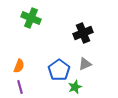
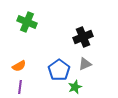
green cross: moved 4 px left, 4 px down
black cross: moved 4 px down
orange semicircle: rotated 40 degrees clockwise
purple line: rotated 24 degrees clockwise
